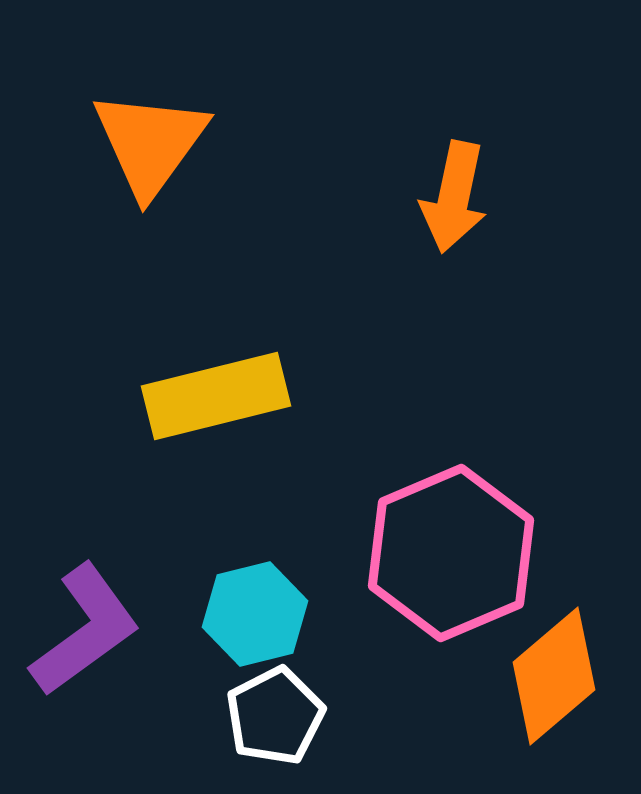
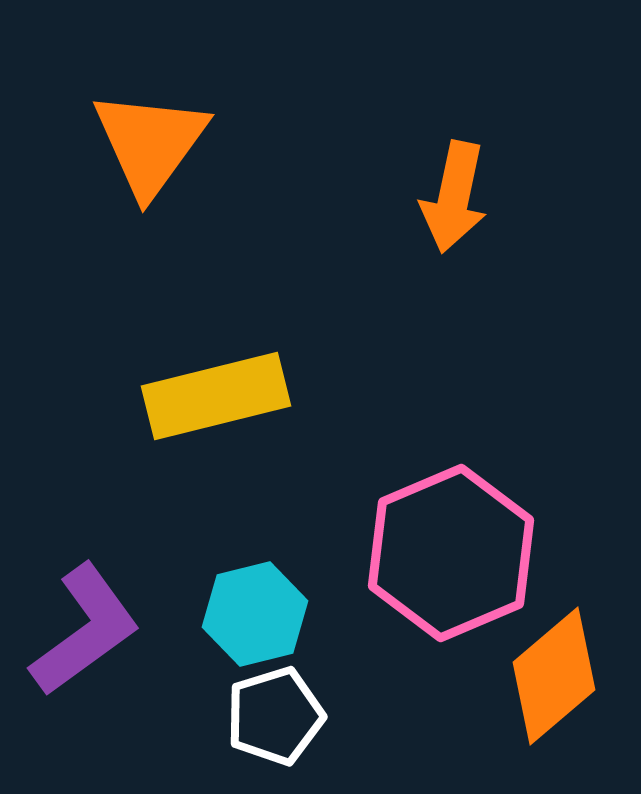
white pentagon: rotated 10 degrees clockwise
